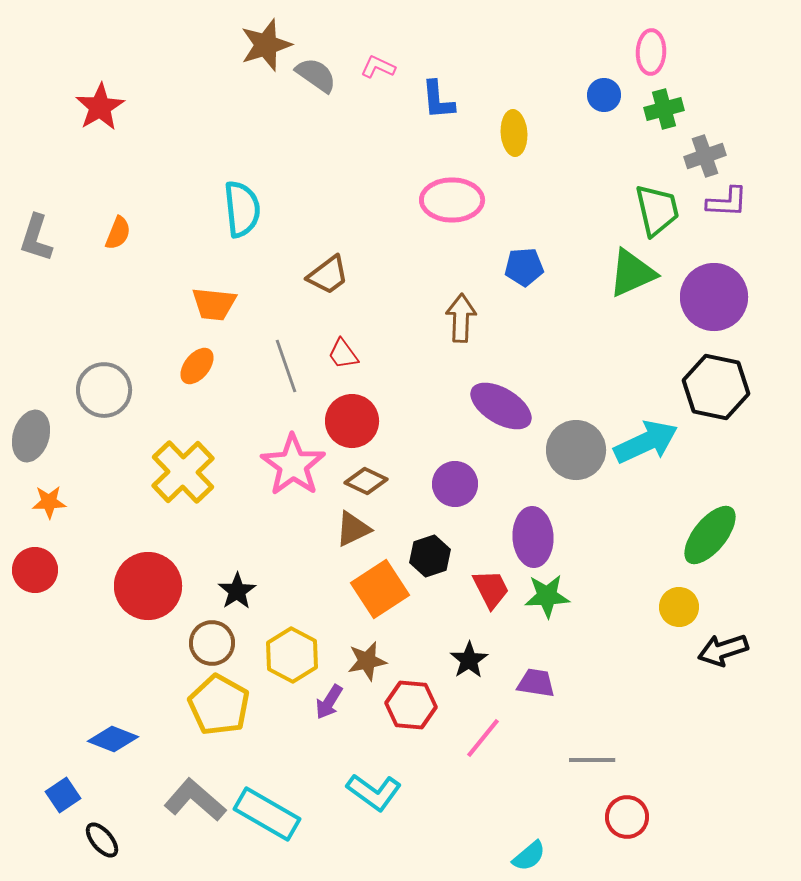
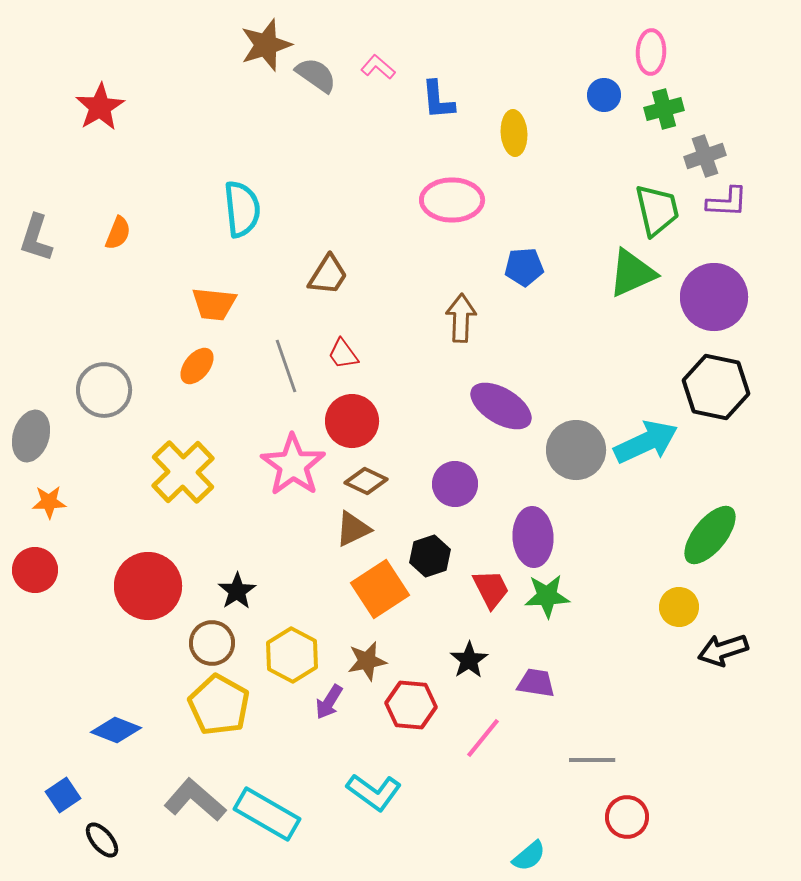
pink L-shape at (378, 67): rotated 16 degrees clockwise
brown trapezoid at (328, 275): rotated 21 degrees counterclockwise
blue diamond at (113, 739): moved 3 px right, 9 px up
